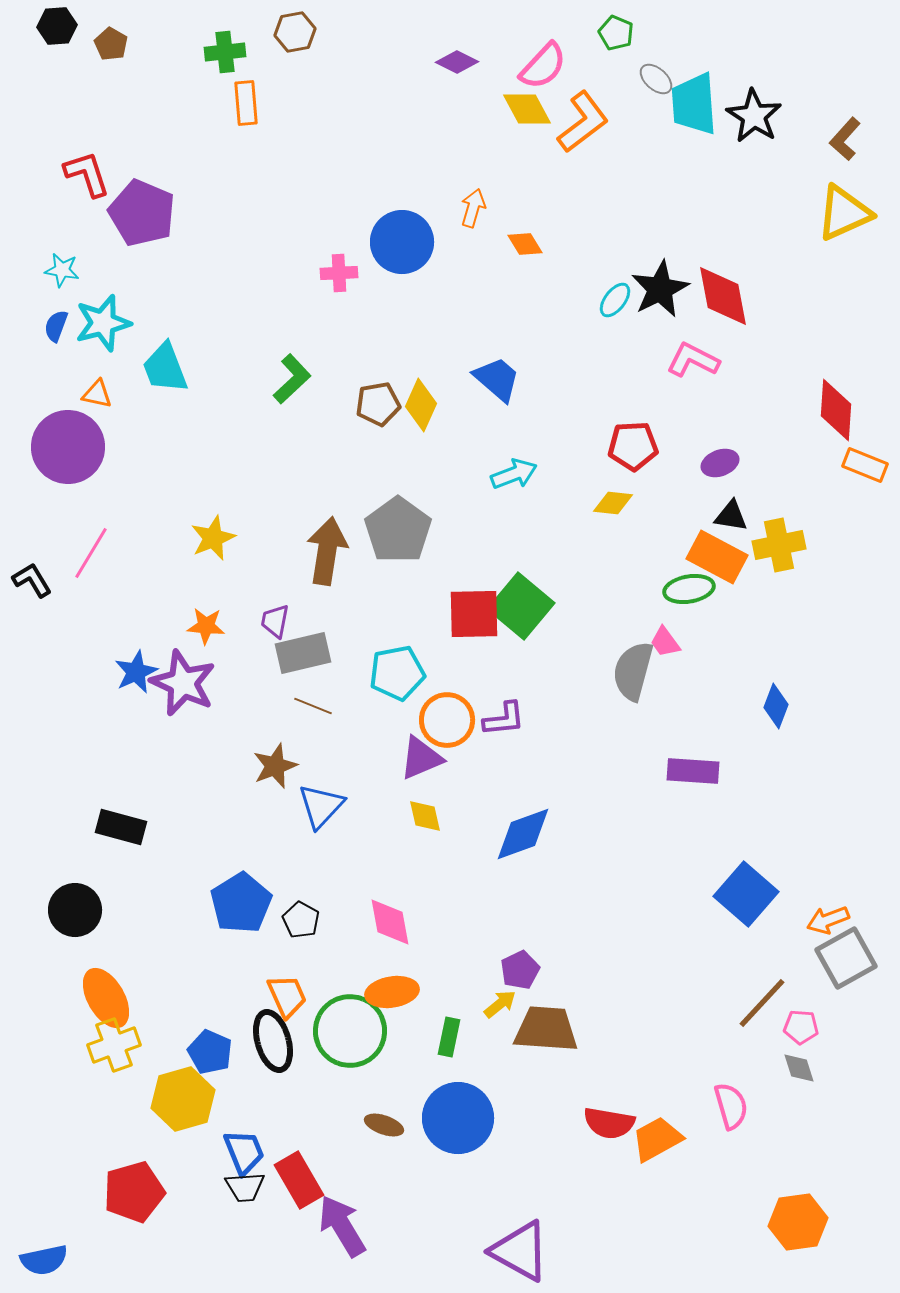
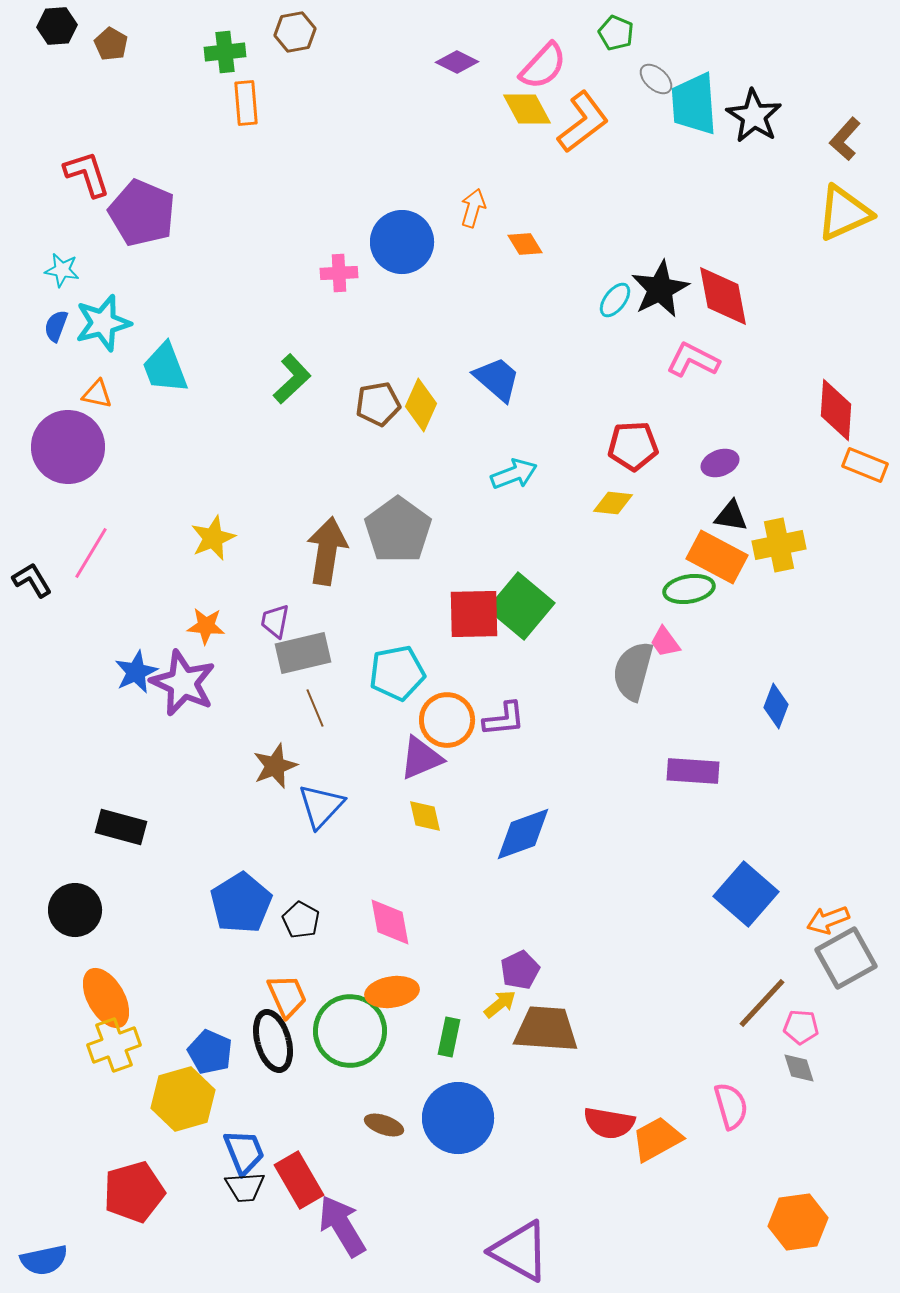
brown line at (313, 706): moved 2 px right, 2 px down; rotated 45 degrees clockwise
